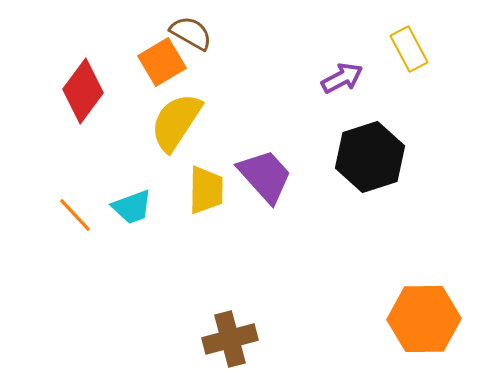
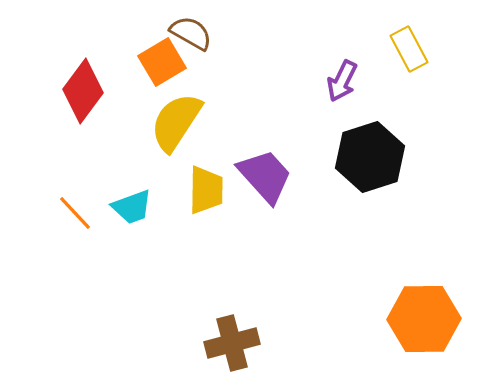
purple arrow: moved 3 px down; rotated 144 degrees clockwise
orange line: moved 2 px up
brown cross: moved 2 px right, 4 px down
